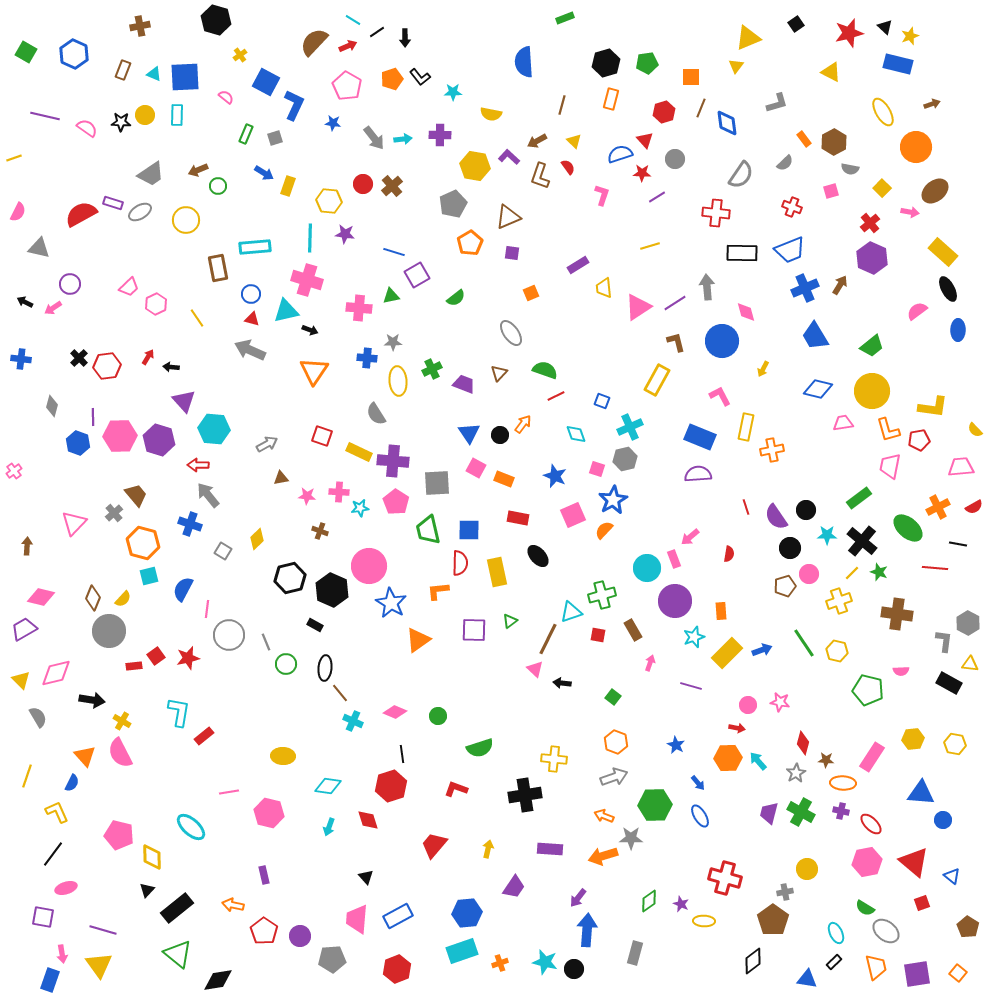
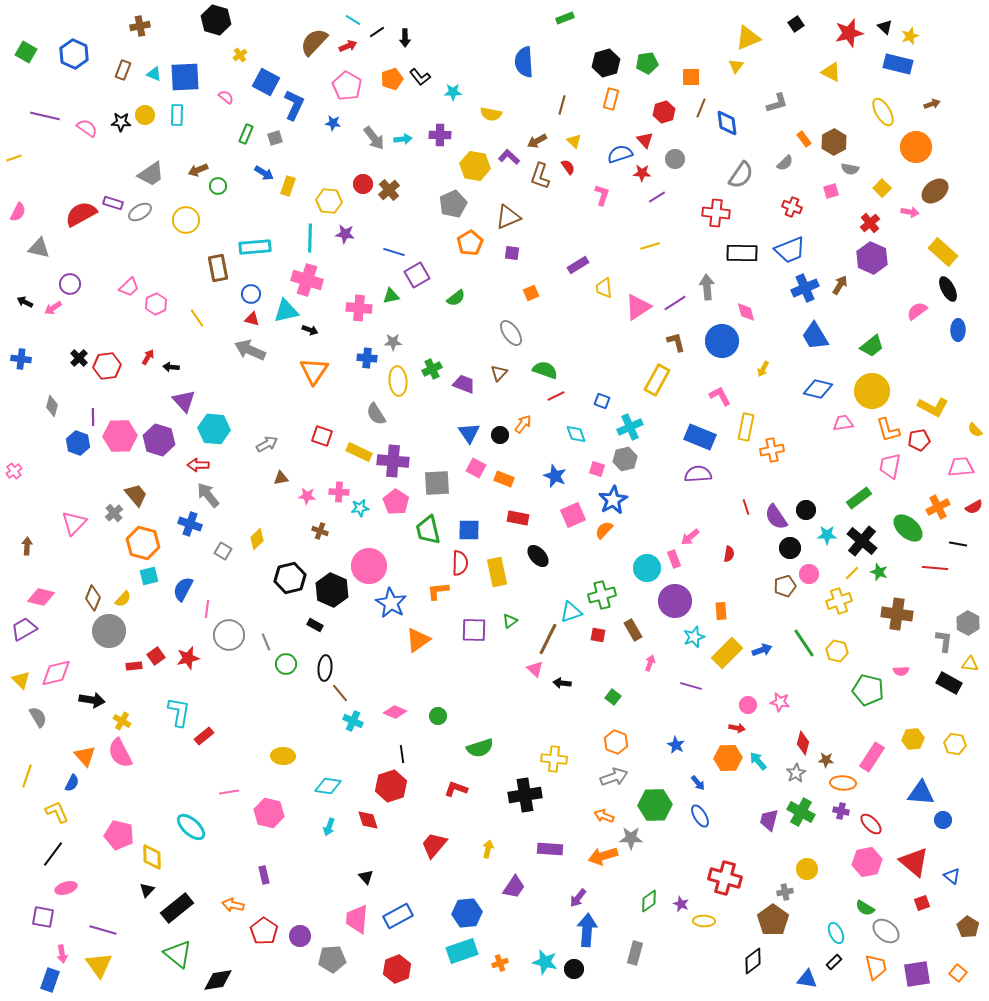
brown cross at (392, 186): moved 3 px left, 4 px down
yellow L-shape at (933, 407): rotated 20 degrees clockwise
purple trapezoid at (769, 813): moved 7 px down
